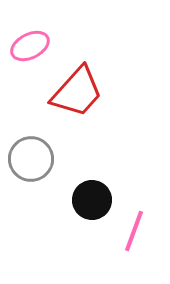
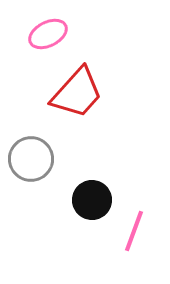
pink ellipse: moved 18 px right, 12 px up
red trapezoid: moved 1 px down
